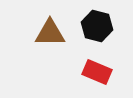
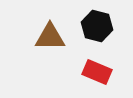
brown triangle: moved 4 px down
